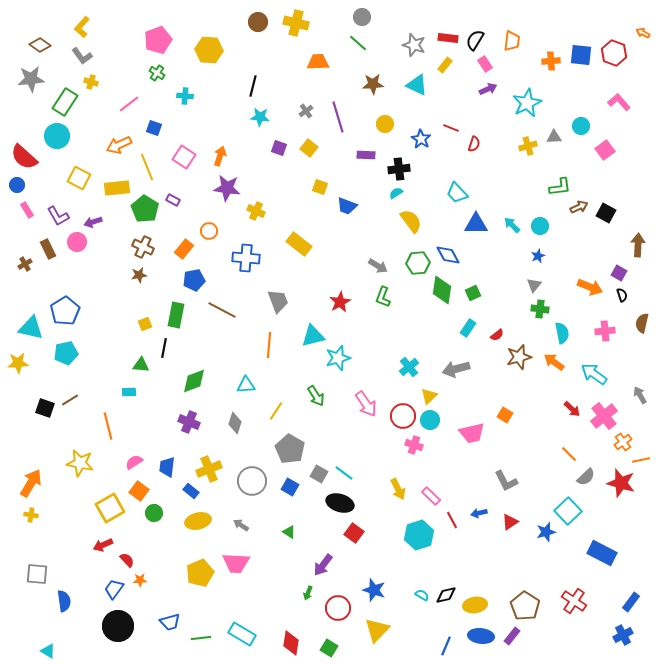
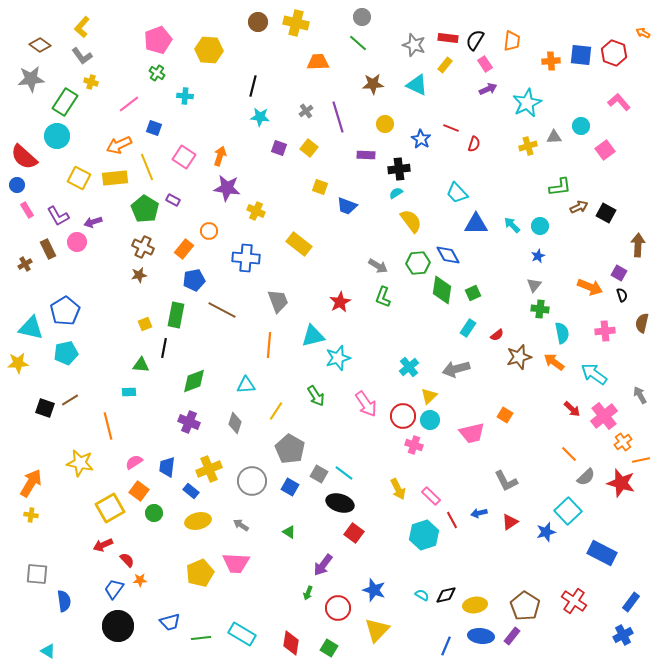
yellow rectangle at (117, 188): moved 2 px left, 10 px up
cyan hexagon at (419, 535): moved 5 px right
